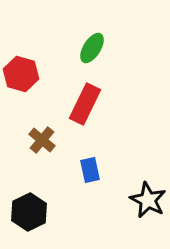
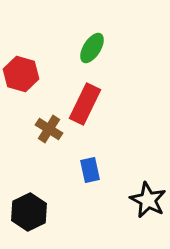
brown cross: moved 7 px right, 11 px up; rotated 8 degrees counterclockwise
